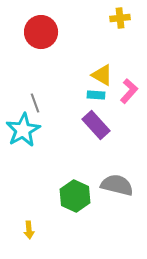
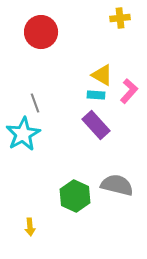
cyan star: moved 4 px down
yellow arrow: moved 1 px right, 3 px up
